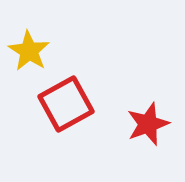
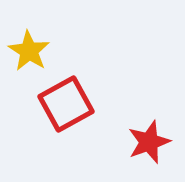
red star: moved 1 px right, 18 px down
